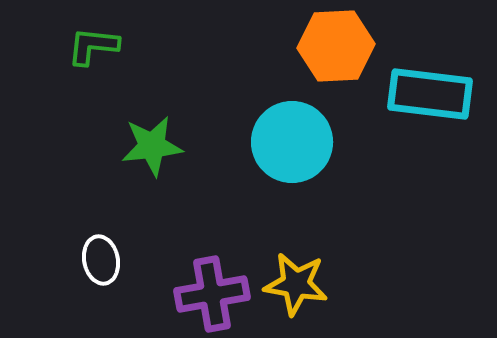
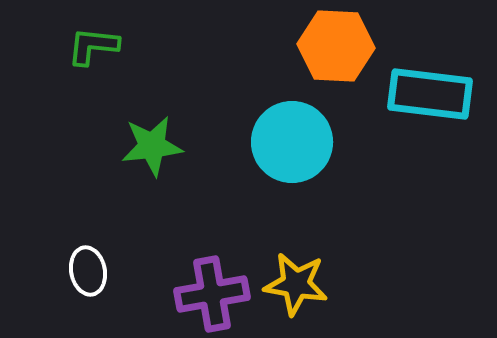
orange hexagon: rotated 6 degrees clockwise
white ellipse: moved 13 px left, 11 px down
